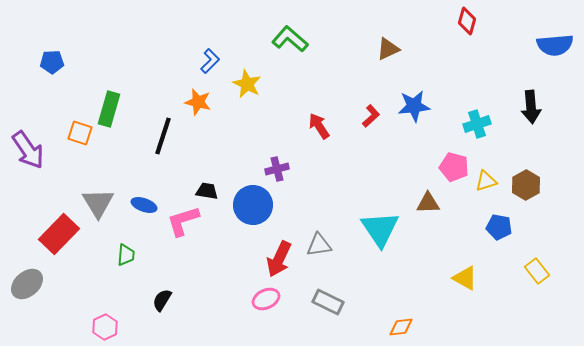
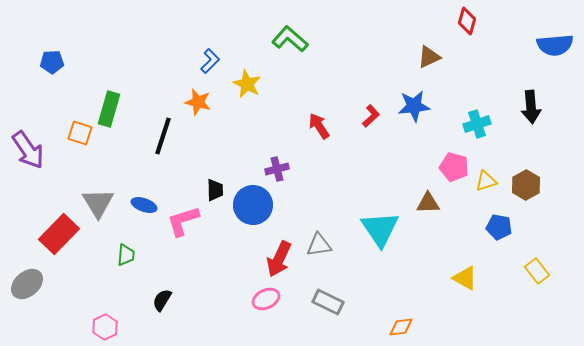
brown triangle at (388, 49): moved 41 px right, 8 px down
black trapezoid at (207, 191): moved 8 px right, 1 px up; rotated 80 degrees clockwise
